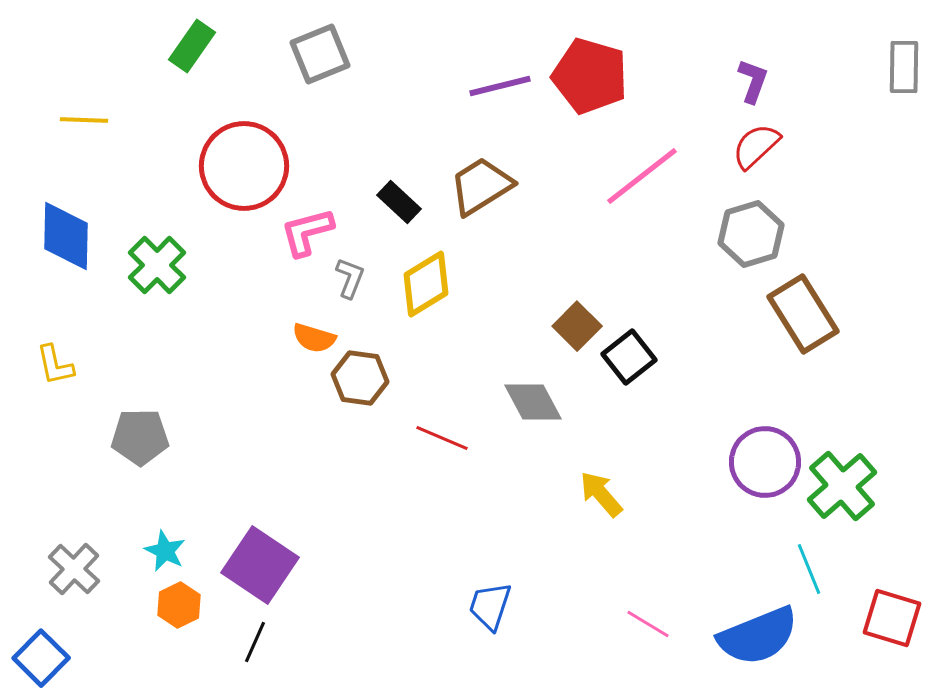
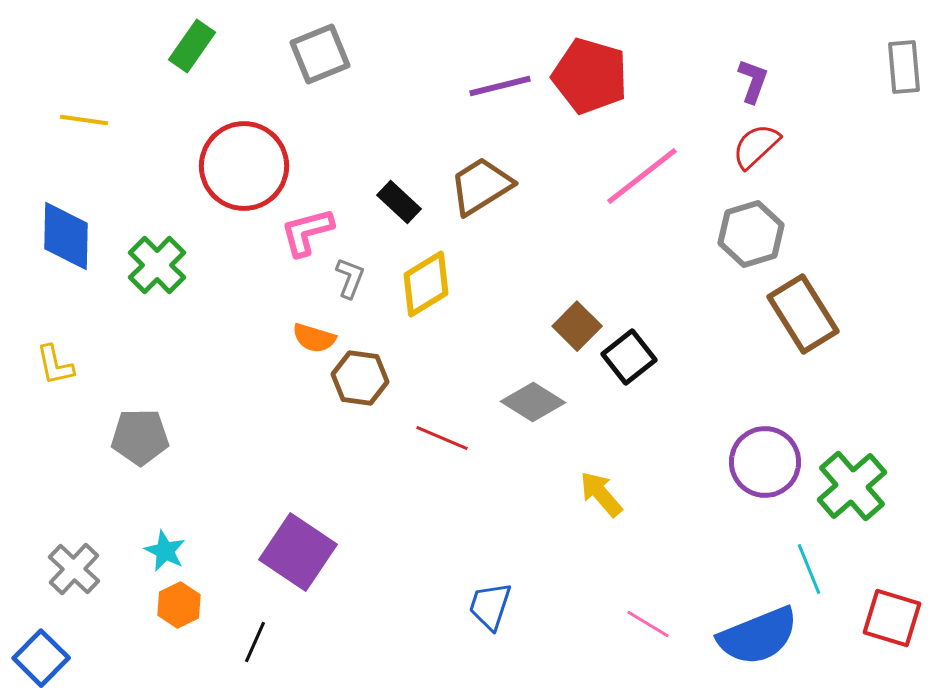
gray rectangle at (904, 67): rotated 6 degrees counterclockwise
yellow line at (84, 120): rotated 6 degrees clockwise
gray diamond at (533, 402): rotated 30 degrees counterclockwise
green cross at (842, 486): moved 10 px right
purple square at (260, 565): moved 38 px right, 13 px up
